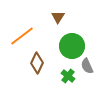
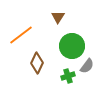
orange line: moved 1 px left, 1 px up
gray semicircle: rotated 119 degrees counterclockwise
green cross: rotated 32 degrees clockwise
